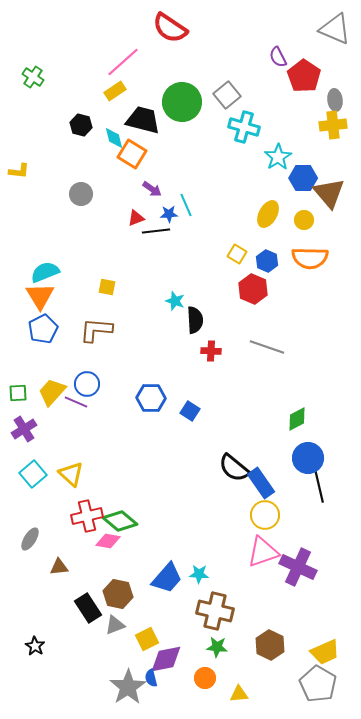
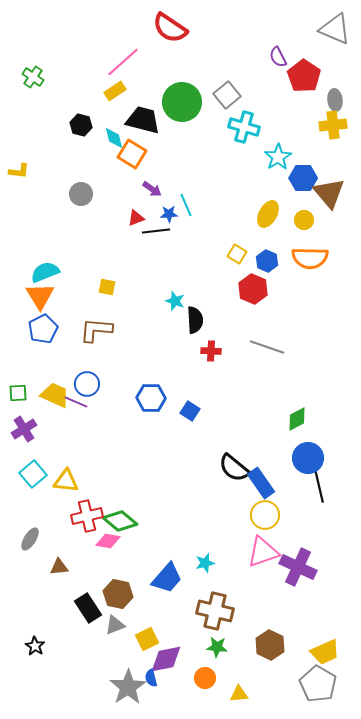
yellow trapezoid at (52, 392): moved 3 px right, 3 px down; rotated 72 degrees clockwise
yellow triangle at (71, 474): moved 5 px left, 7 px down; rotated 36 degrees counterclockwise
cyan star at (199, 574): moved 6 px right, 11 px up; rotated 18 degrees counterclockwise
